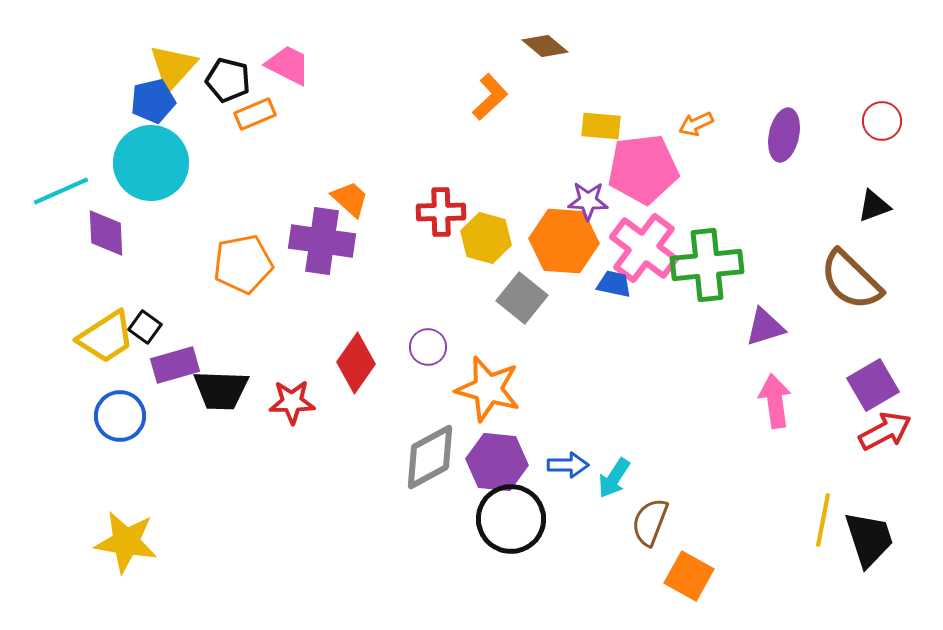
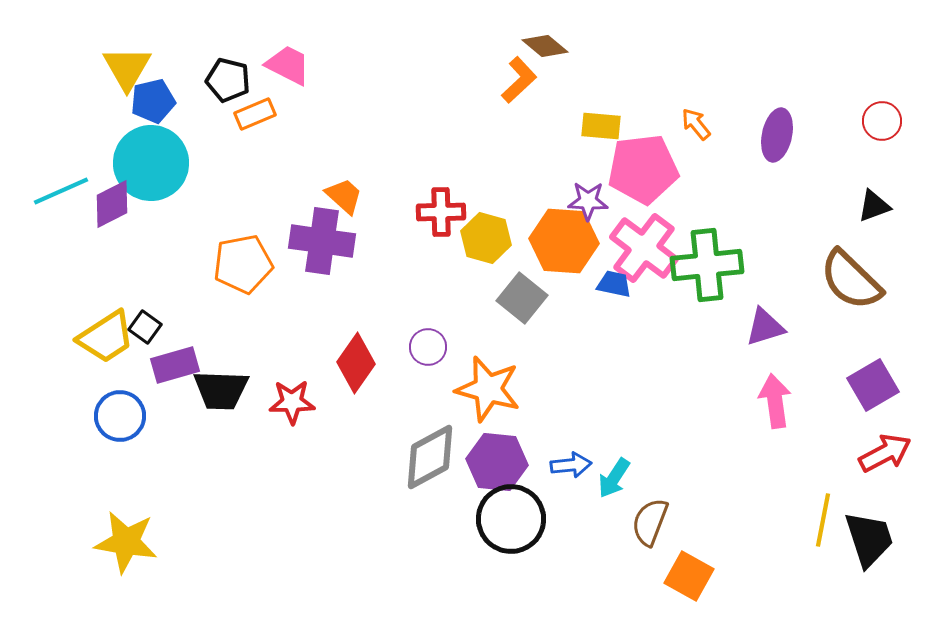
yellow triangle at (173, 67): moved 46 px left, 1 px down; rotated 12 degrees counterclockwise
orange L-shape at (490, 97): moved 29 px right, 17 px up
orange arrow at (696, 124): rotated 76 degrees clockwise
purple ellipse at (784, 135): moved 7 px left
orange trapezoid at (350, 199): moved 6 px left, 3 px up
purple diamond at (106, 233): moved 6 px right, 29 px up; rotated 66 degrees clockwise
red arrow at (885, 431): moved 22 px down
blue arrow at (568, 465): moved 3 px right; rotated 6 degrees counterclockwise
